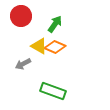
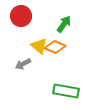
green arrow: moved 9 px right
yellow triangle: rotated 12 degrees clockwise
green rectangle: moved 13 px right; rotated 10 degrees counterclockwise
